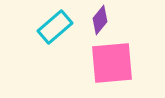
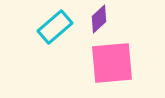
purple diamond: moved 1 px left, 1 px up; rotated 8 degrees clockwise
